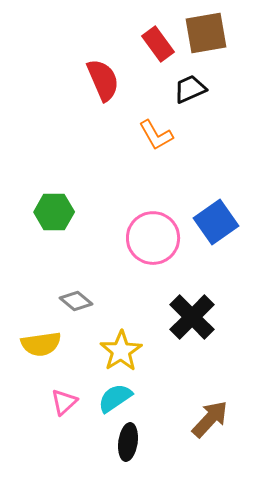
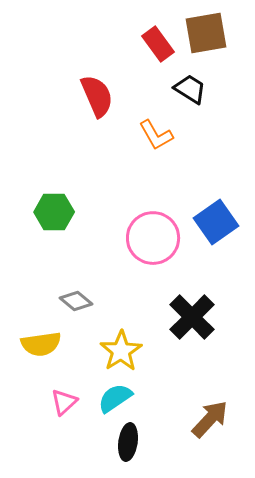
red semicircle: moved 6 px left, 16 px down
black trapezoid: rotated 56 degrees clockwise
